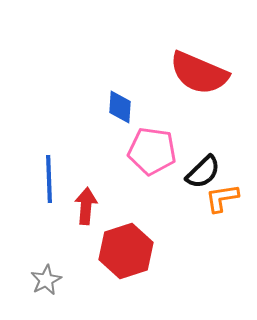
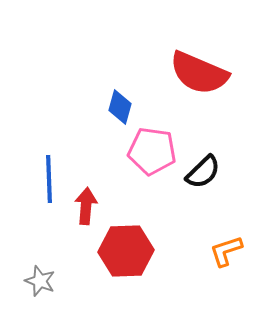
blue diamond: rotated 12 degrees clockwise
orange L-shape: moved 4 px right, 53 px down; rotated 9 degrees counterclockwise
red hexagon: rotated 16 degrees clockwise
gray star: moved 6 px left, 1 px down; rotated 24 degrees counterclockwise
